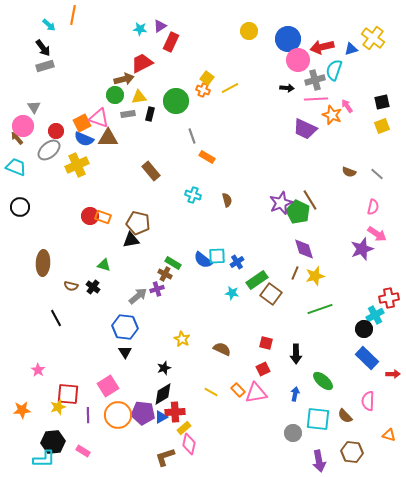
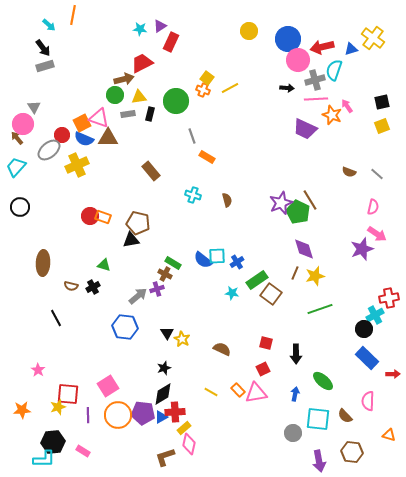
pink circle at (23, 126): moved 2 px up
red circle at (56, 131): moved 6 px right, 4 px down
cyan trapezoid at (16, 167): rotated 70 degrees counterclockwise
black cross at (93, 287): rotated 24 degrees clockwise
black triangle at (125, 352): moved 42 px right, 19 px up
